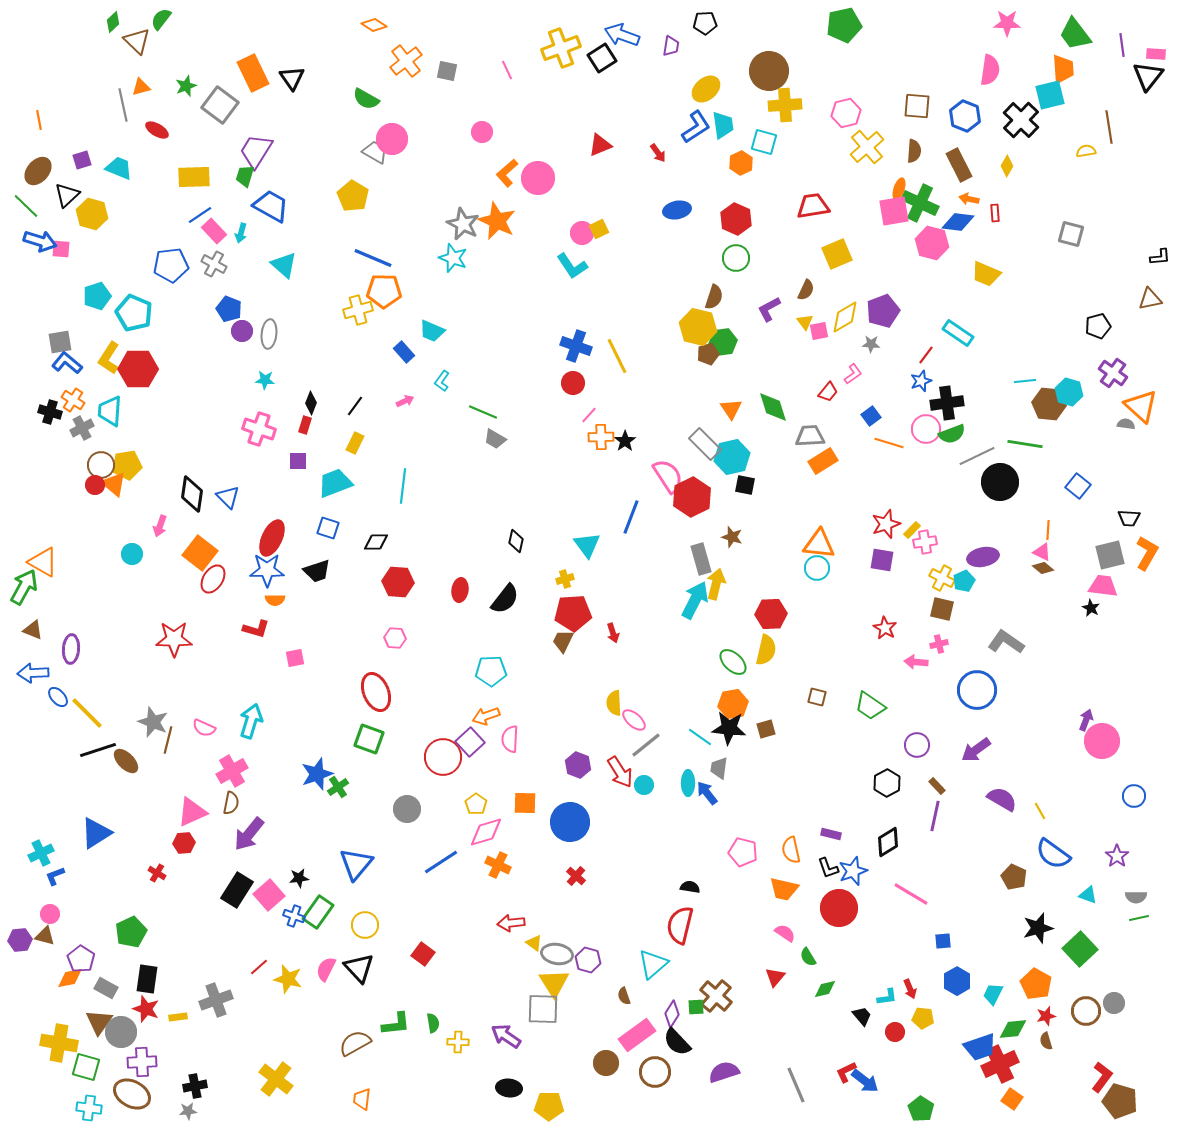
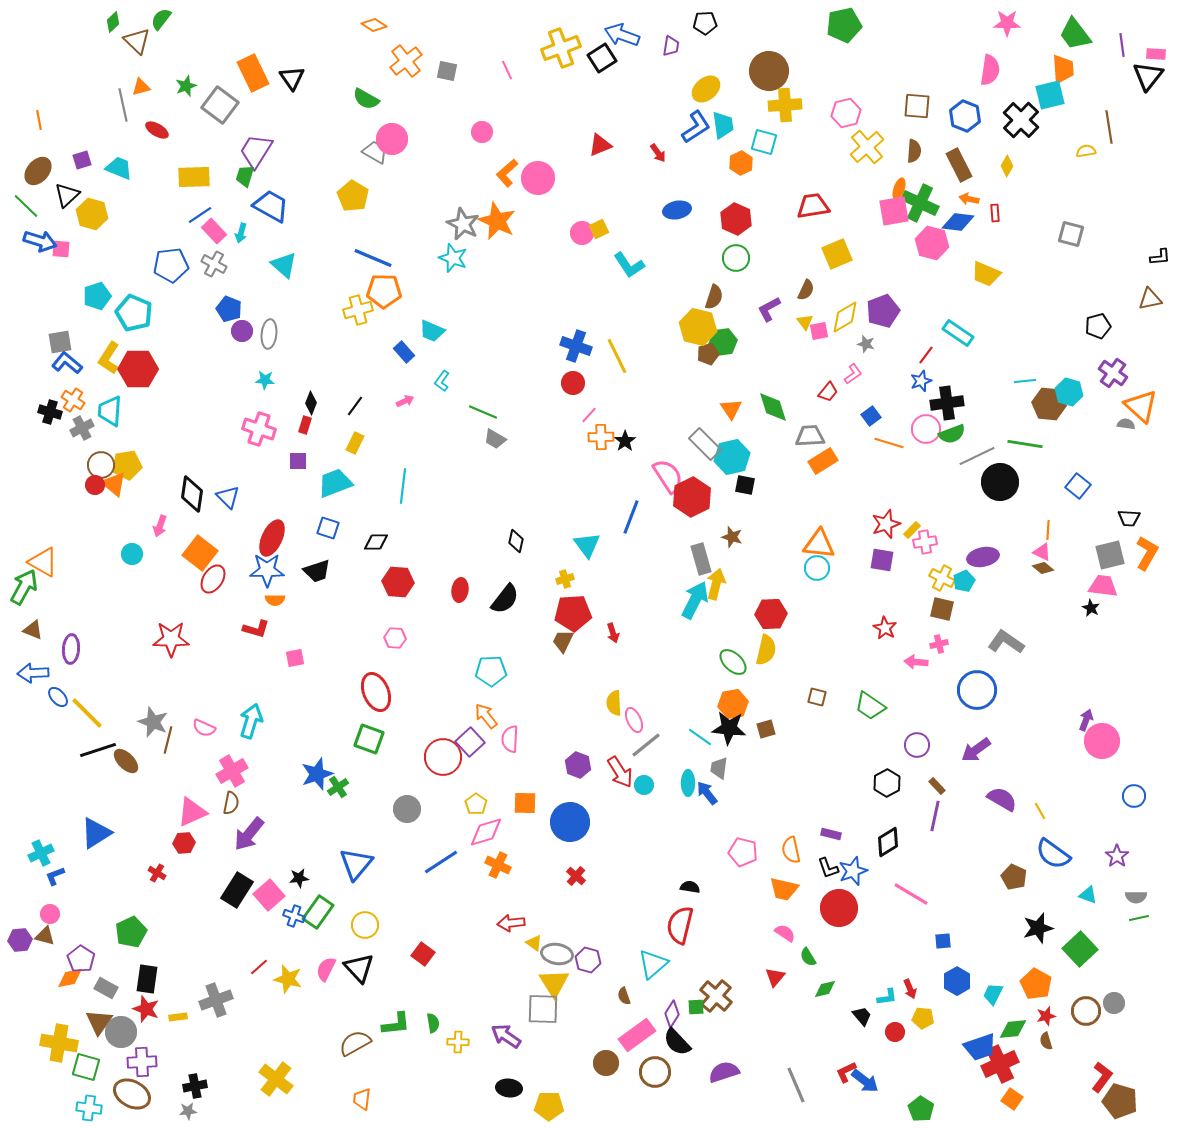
cyan L-shape at (572, 266): moved 57 px right, 1 px up
gray star at (871, 344): moved 5 px left; rotated 12 degrees clockwise
red star at (174, 639): moved 3 px left
orange arrow at (486, 716): rotated 72 degrees clockwise
pink ellipse at (634, 720): rotated 25 degrees clockwise
